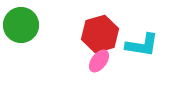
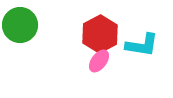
green circle: moved 1 px left
red hexagon: rotated 12 degrees counterclockwise
